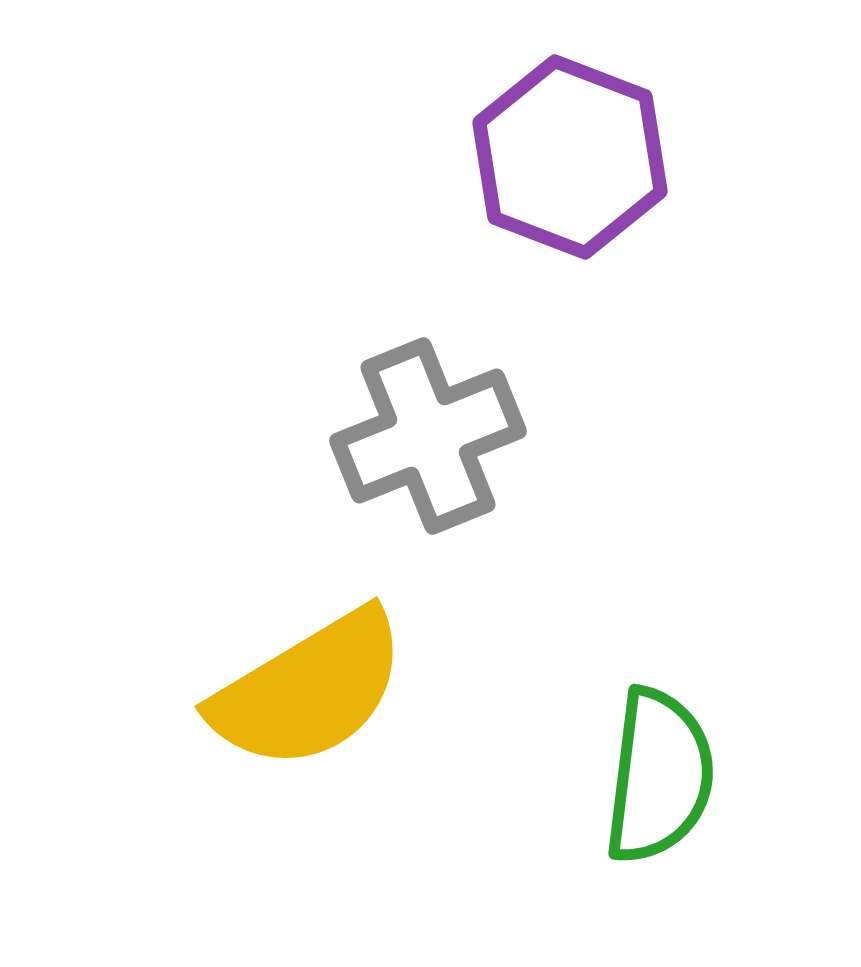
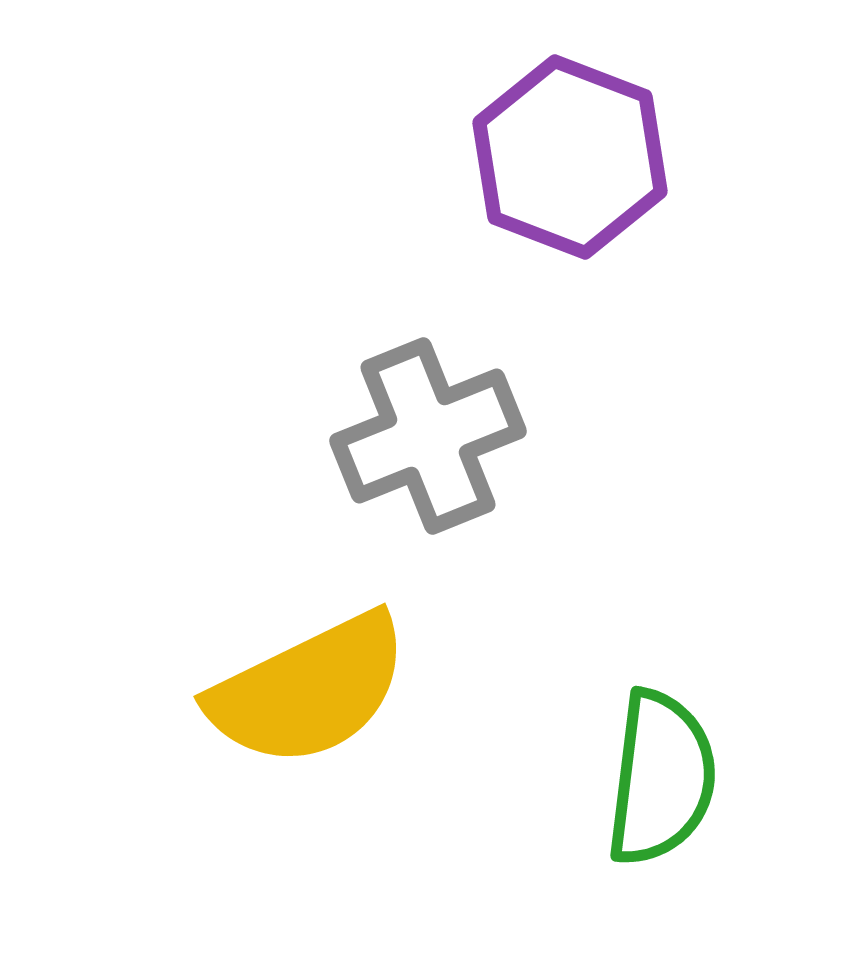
yellow semicircle: rotated 5 degrees clockwise
green semicircle: moved 2 px right, 2 px down
